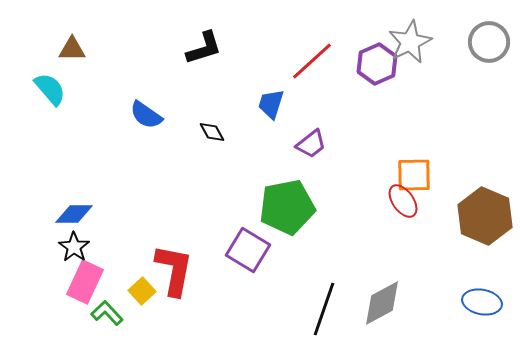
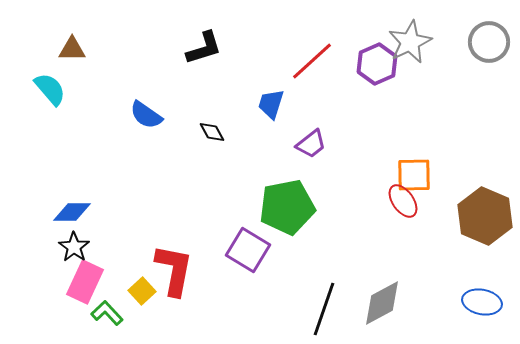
blue diamond: moved 2 px left, 2 px up
